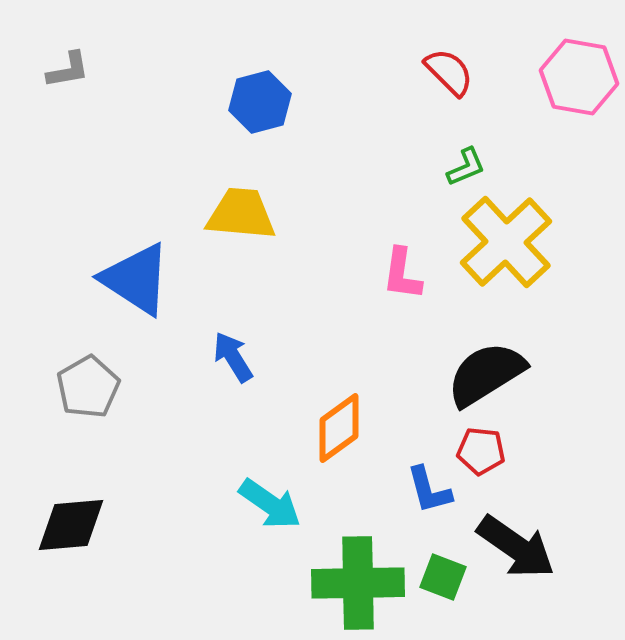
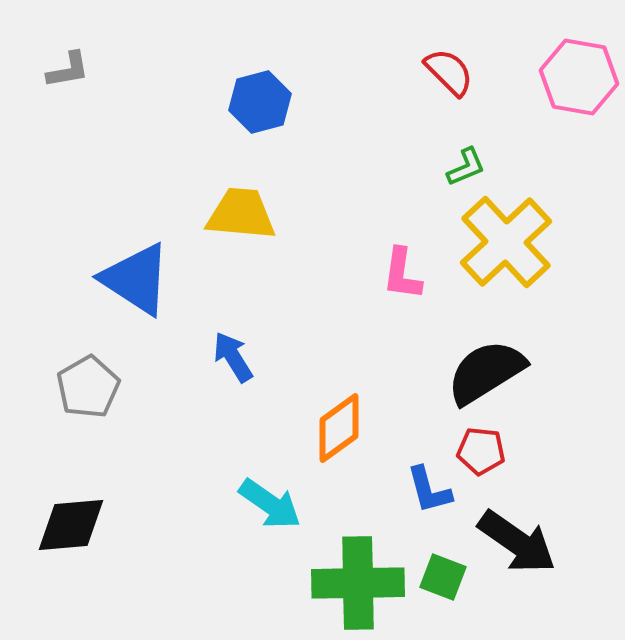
black semicircle: moved 2 px up
black arrow: moved 1 px right, 5 px up
